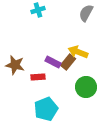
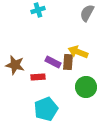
gray semicircle: moved 1 px right
brown rectangle: rotated 35 degrees counterclockwise
